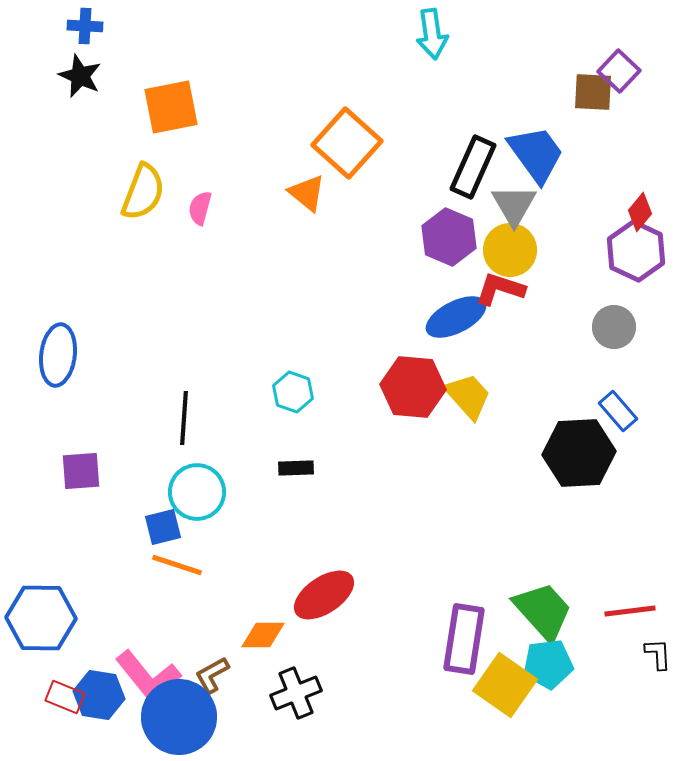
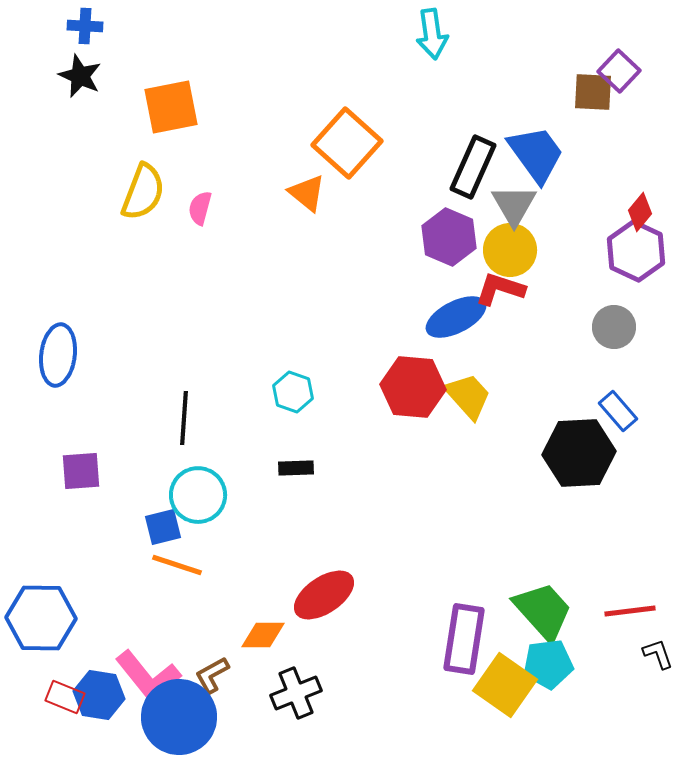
cyan circle at (197, 492): moved 1 px right, 3 px down
black L-shape at (658, 654): rotated 16 degrees counterclockwise
